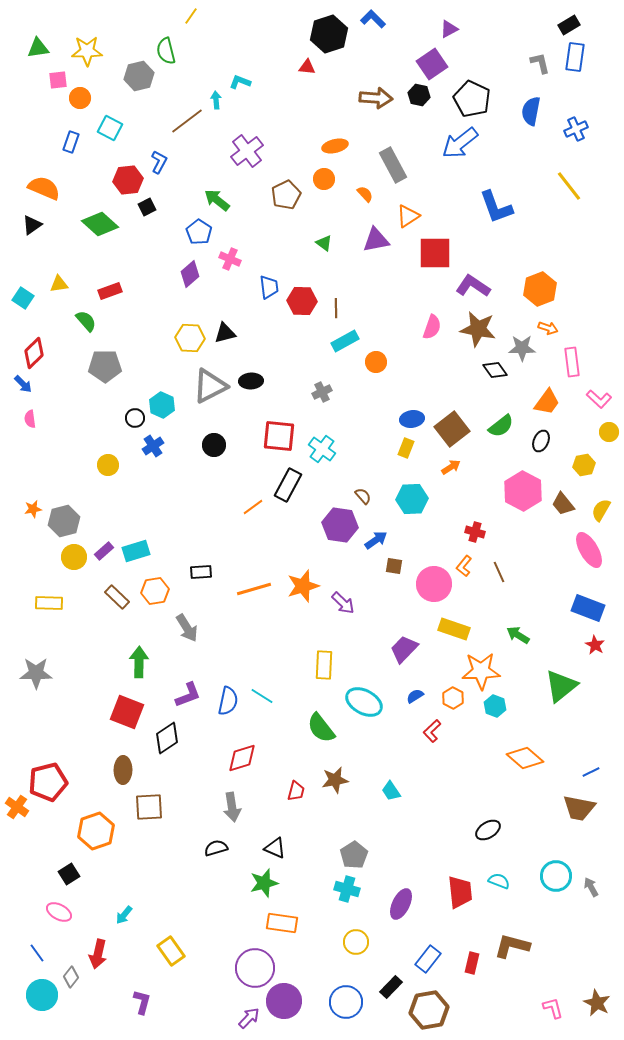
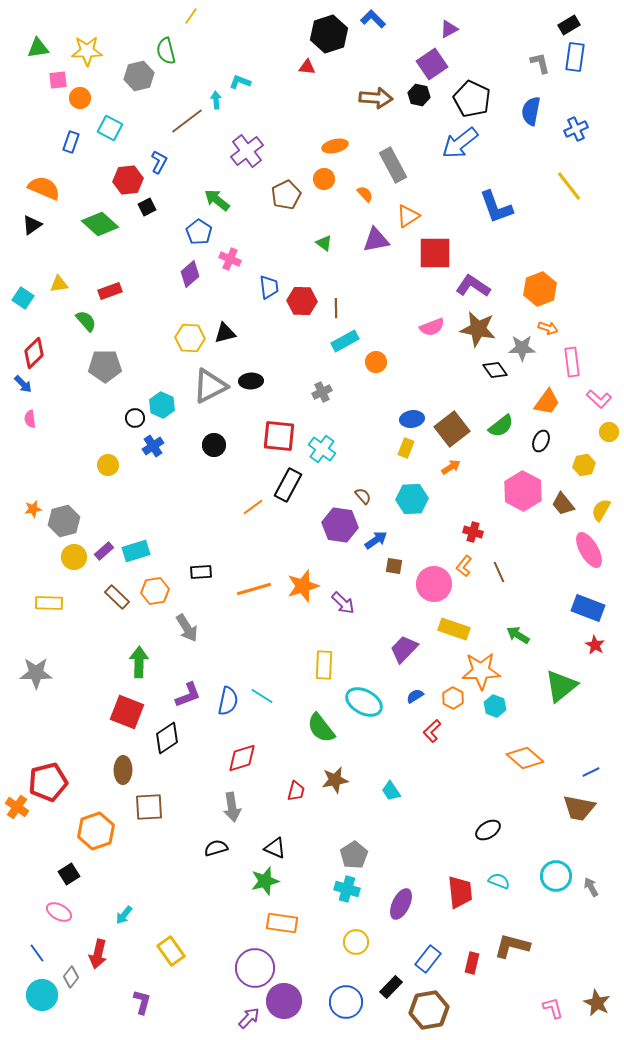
pink semicircle at (432, 327): rotated 50 degrees clockwise
red cross at (475, 532): moved 2 px left
green star at (264, 883): moved 1 px right, 2 px up
